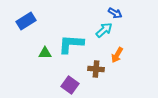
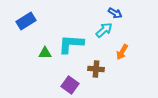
orange arrow: moved 5 px right, 3 px up
